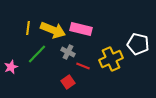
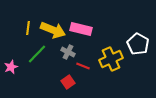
white pentagon: rotated 15 degrees clockwise
